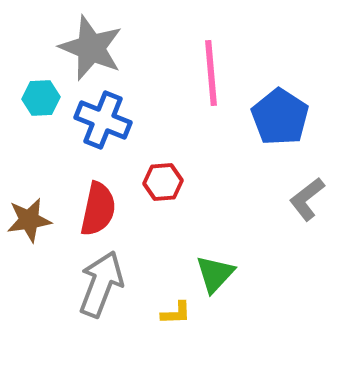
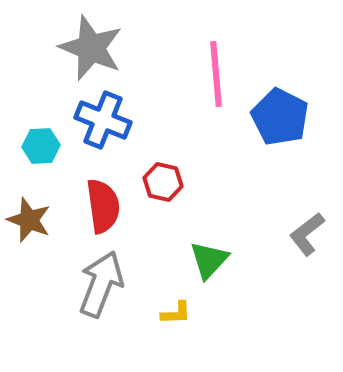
pink line: moved 5 px right, 1 px down
cyan hexagon: moved 48 px down
blue pentagon: rotated 6 degrees counterclockwise
red hexagon: rotated 18 degrees clockwise
gray L-shape: moved 35 px down
red semicircle: moved 5 px right, 3 px up; rotated 20 degrees counterclockwise
brown star: rotated 30 degrees clockwise
green triangle: moved 6 px left, 14 px up
